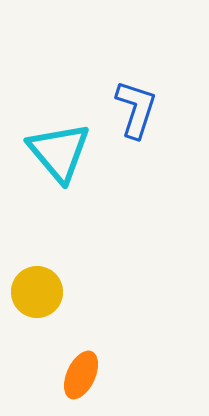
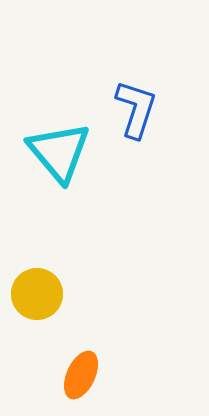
yellow circle: moved 2 px down
